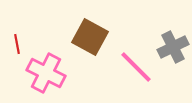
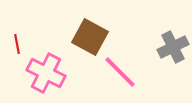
pink line: moved 16 px left, 5 px down
